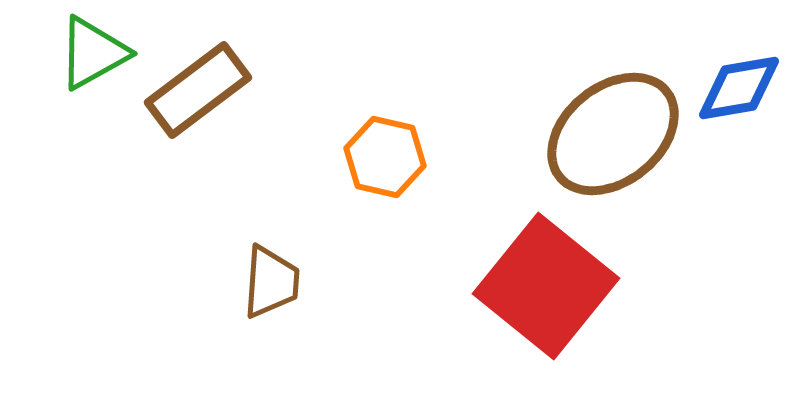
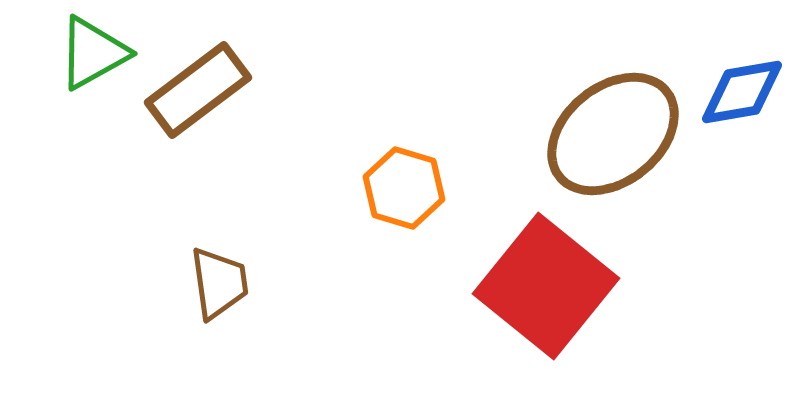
blue diamond: moved 3 px right, 4 px down
orange hexagon: moved 19 px right, 31 px down; rotated 4 degrees clockwise
brown trapezoid: moved 52 px left, 1 px down; rotated 12 degrees counterclockwise
